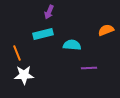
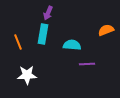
purple arrow: moved 1 px left, 1 px down
cyan rectangle: rotated 66 degrees counterclockwise
orange line: moved 1 px right, 11 px up
purple line: moved 2 px left, 4 px up
white star: moved 3 px right
